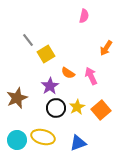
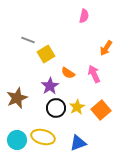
gray line: rotated 32 degrees counterclockwise
pink arrow: moved 3 px right, 2 px up
